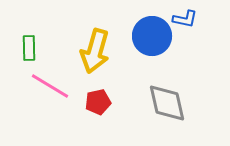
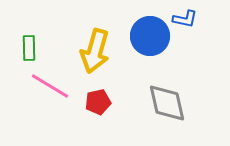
blue circle: moved 2 px left
